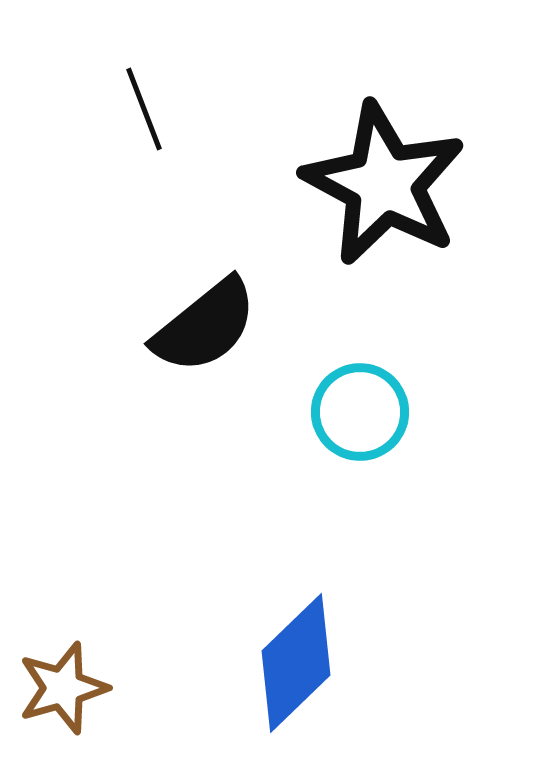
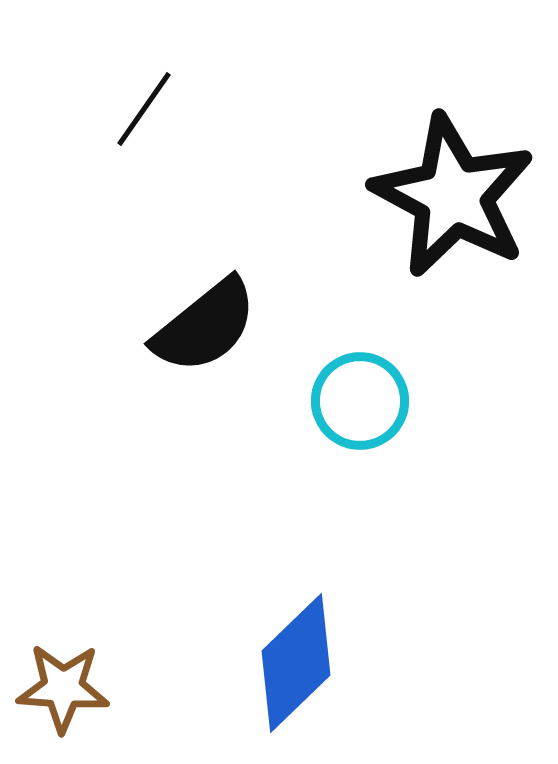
black line: rotated 56 degrees clockwise
black star: moved 69 px right, 12 px down
cyan circle: moved 11 px up
brown star: rotated 20 degrees clockwise
